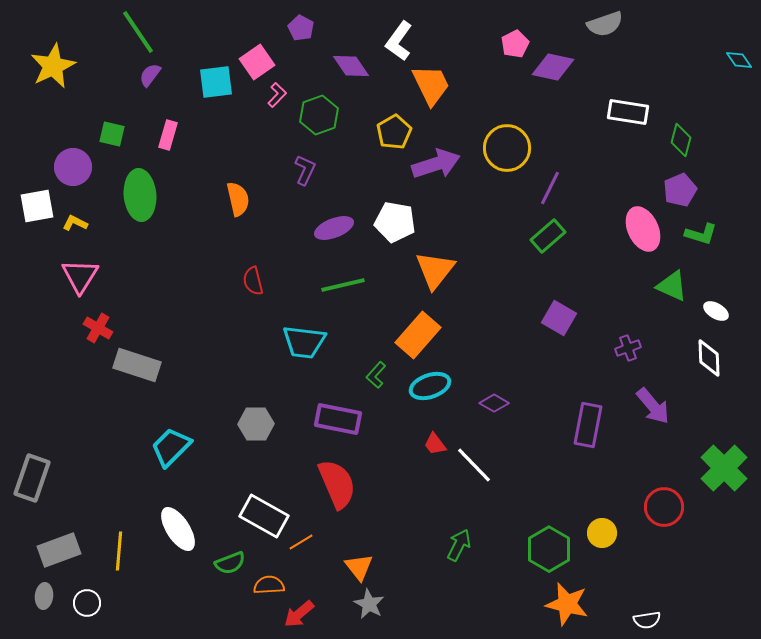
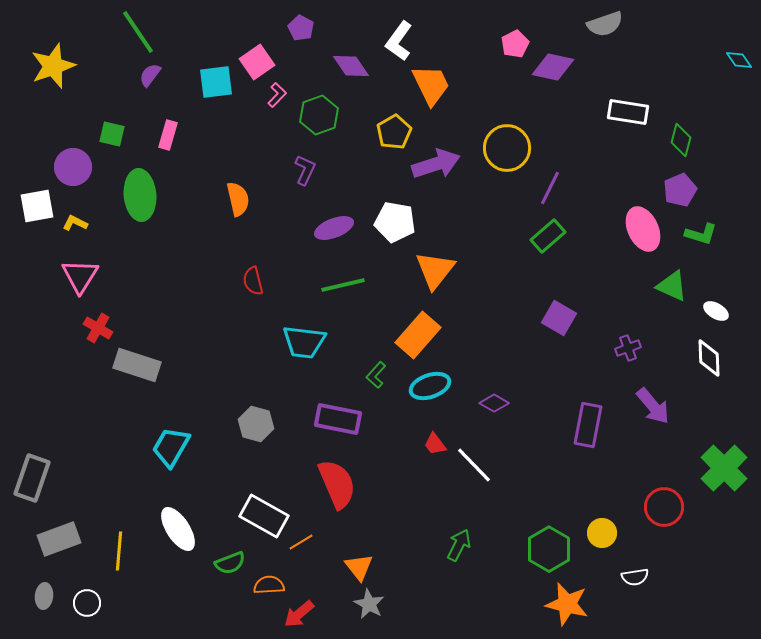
yellow star at (53, 66): rotated 6 degrees clockwise
gray hexagon at (256, 424): rotated 16 degrees clockwise
cyan trapezoid at (171, 447): rotated 15 degrees counterclockwise
gray rectangle at (59, 550): moved 11 px up
white semicircle at (647, 620): moved 12 px left, 43 px up
